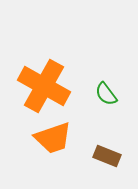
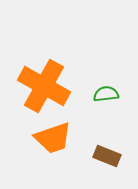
green semicircle: rotated 120 degrees clockwise
